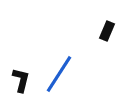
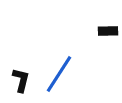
black rectangle: moved 1 px right; rotated 66 degrees clockwise
